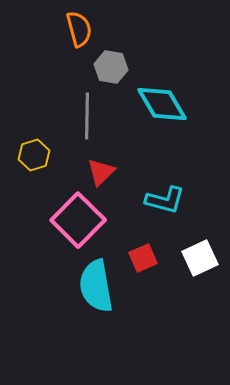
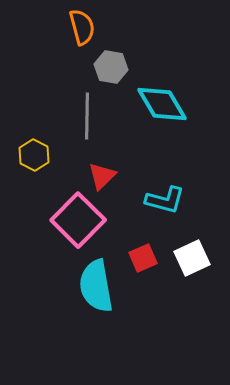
orange semicircle: moved 3 px right, 2 px up
yellow hexagon: rotated 16 degrees counterclockwise
red triangle: moved 1 px right, 4 px down
white square: moved 8 px left
